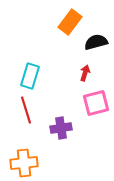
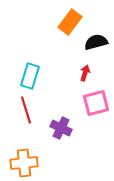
purple cross: rotated 35 degrees clockwise
